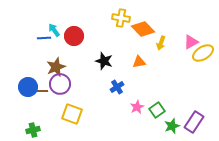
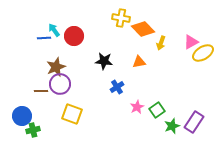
black star: rotated 12 degrees counterclockwise
blue circle: moved 6 px left, 29 px down
